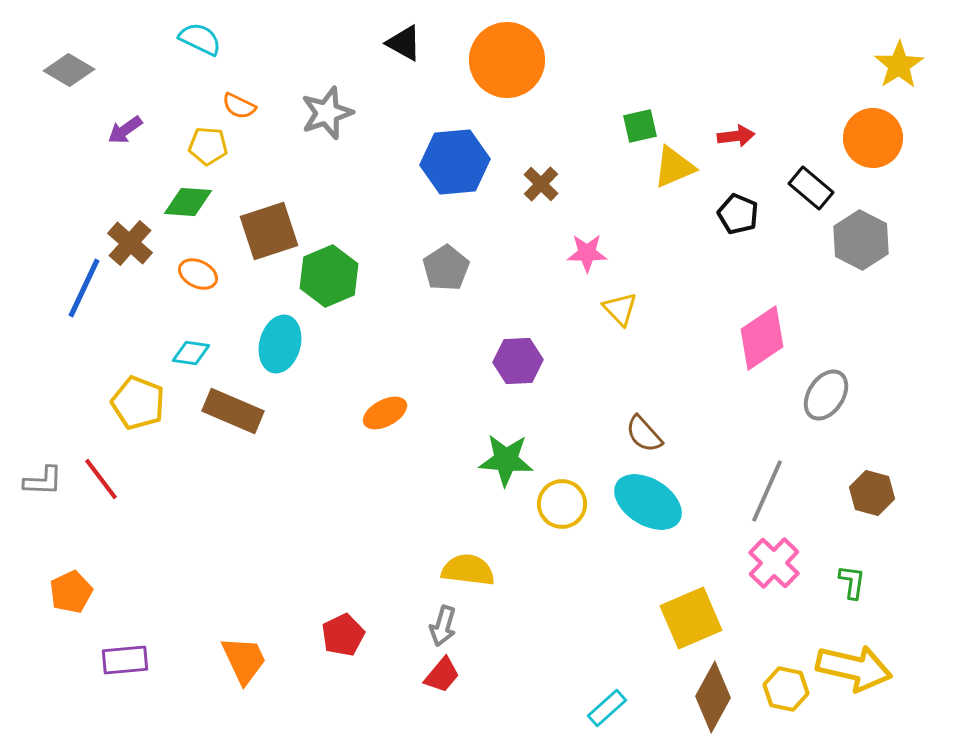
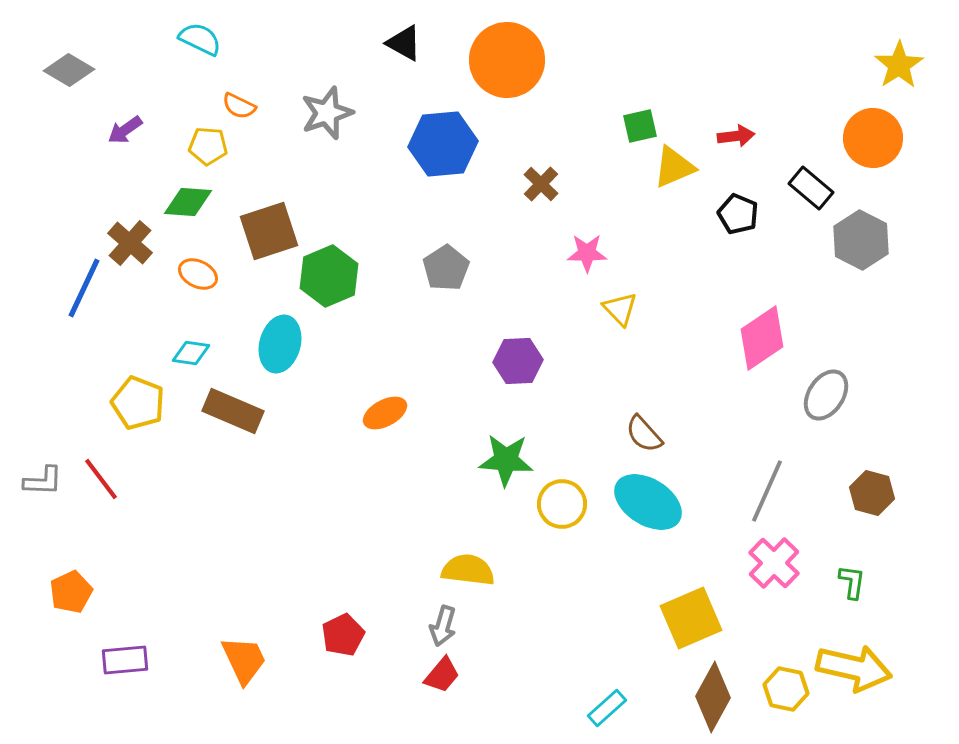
blue hexagon at (455, 162): moved 12 px left, 18 px up
